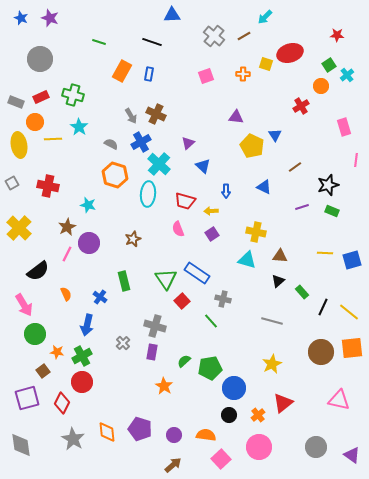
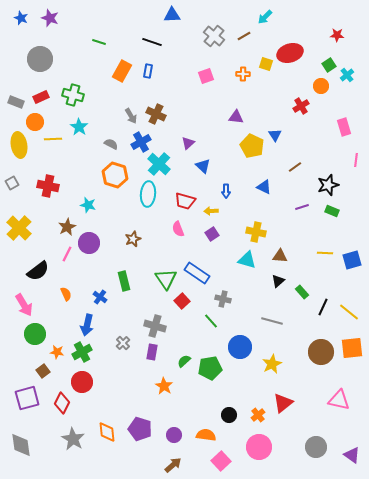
blue rectangle at (149, 74): moved 1 px left, 3 px up
green cross at (82, 356): moved 4 px up
blue circle at (234, 388): moved 6 px right, 41 px up
pink square at (221, 459): moved 2 px down
